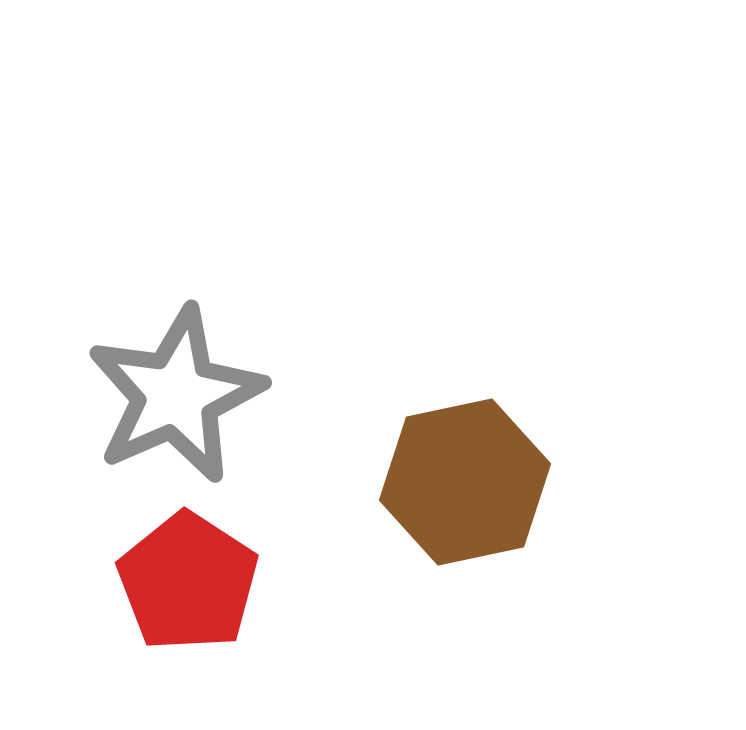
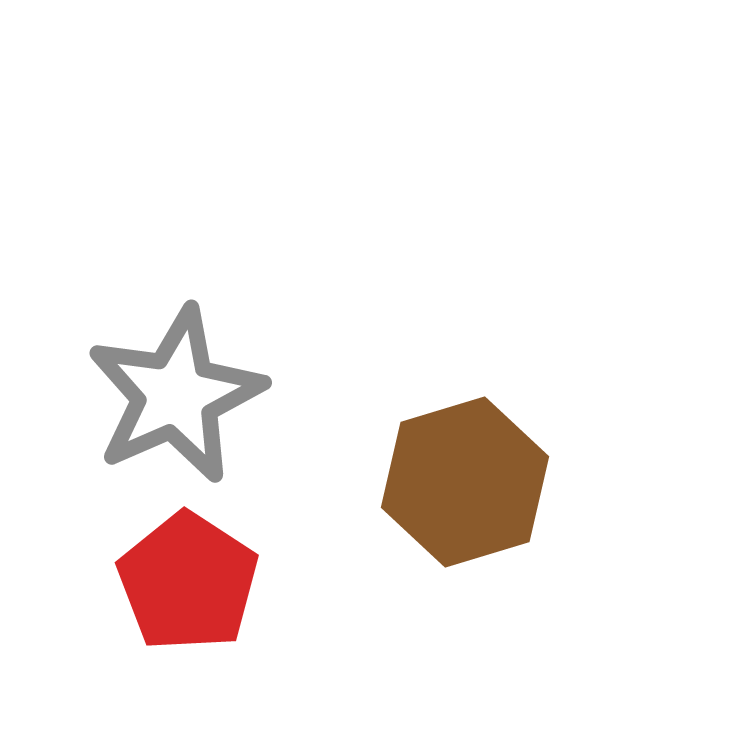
brown hexagon: rotated 5 degrees counterclockwise
